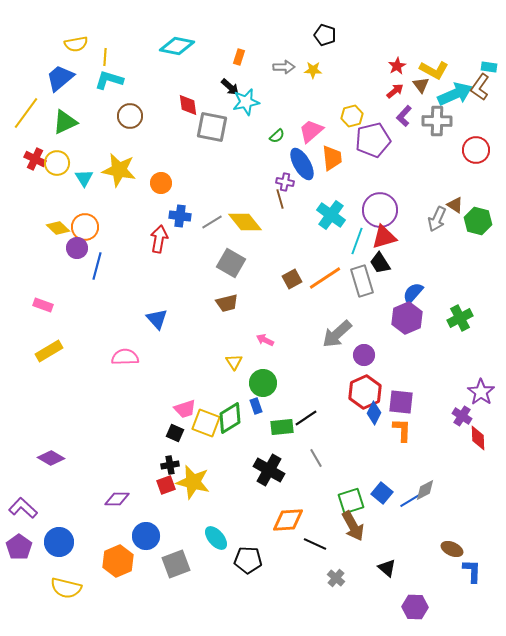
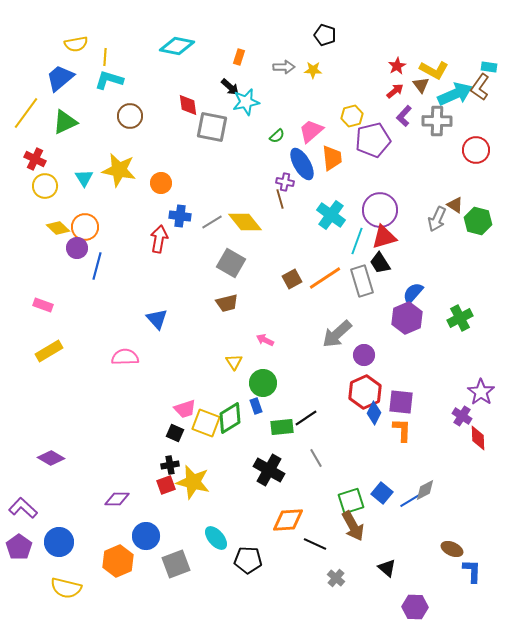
yellow circle at (57, 163): moved 12 px left, 23 px down
